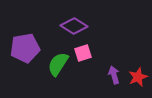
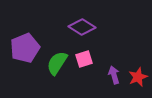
purple diamond: moved 8 px right, 1 px down
purple pentagon: rotated 12 degrees counterclockwise
pink square: moved 1 px right, 6 px down
green semicircle: moved 1 px left, 1 px up
